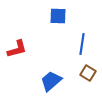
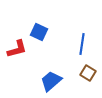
blue square: moved 19 px left, 16 px down; rotated 24 degrees clockwise
